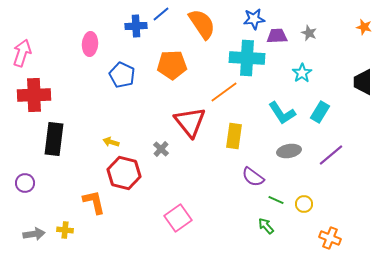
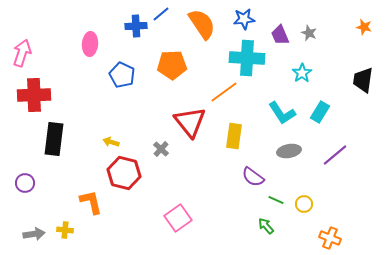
blue star: moved 10 px left
purple trapezoid: moved 3 px right, 1 px up; rotated 110 degrees counterclockwise
black trapezoid: moved 2 px up; rotated 8 degrees clockwise
purple line: moved 4 px right
orange L-shape: moved 3 px left
